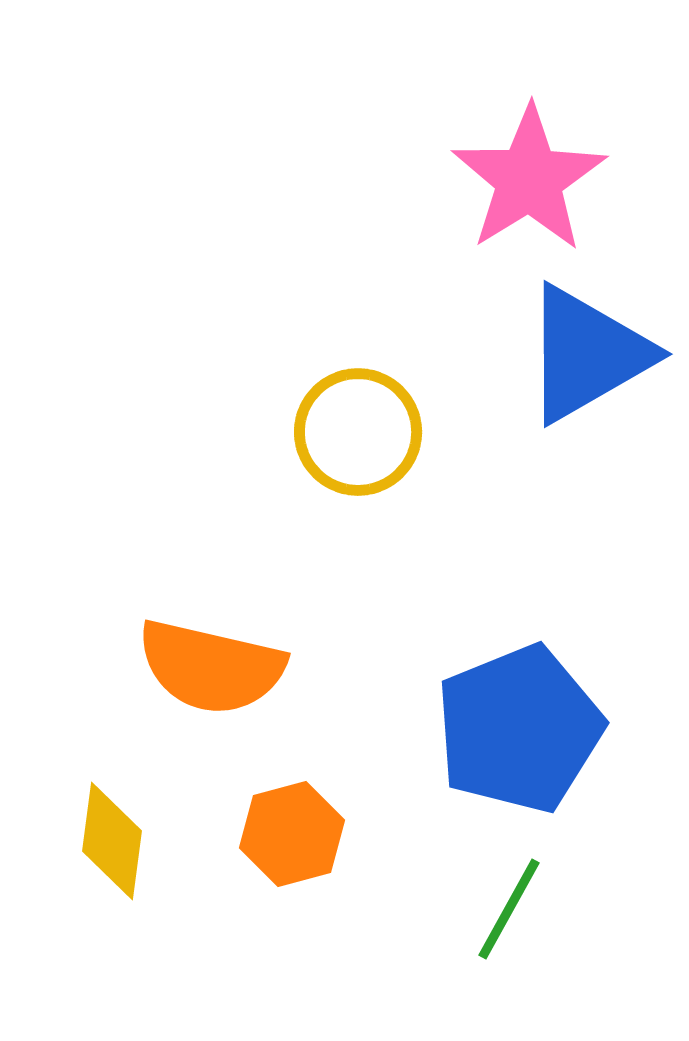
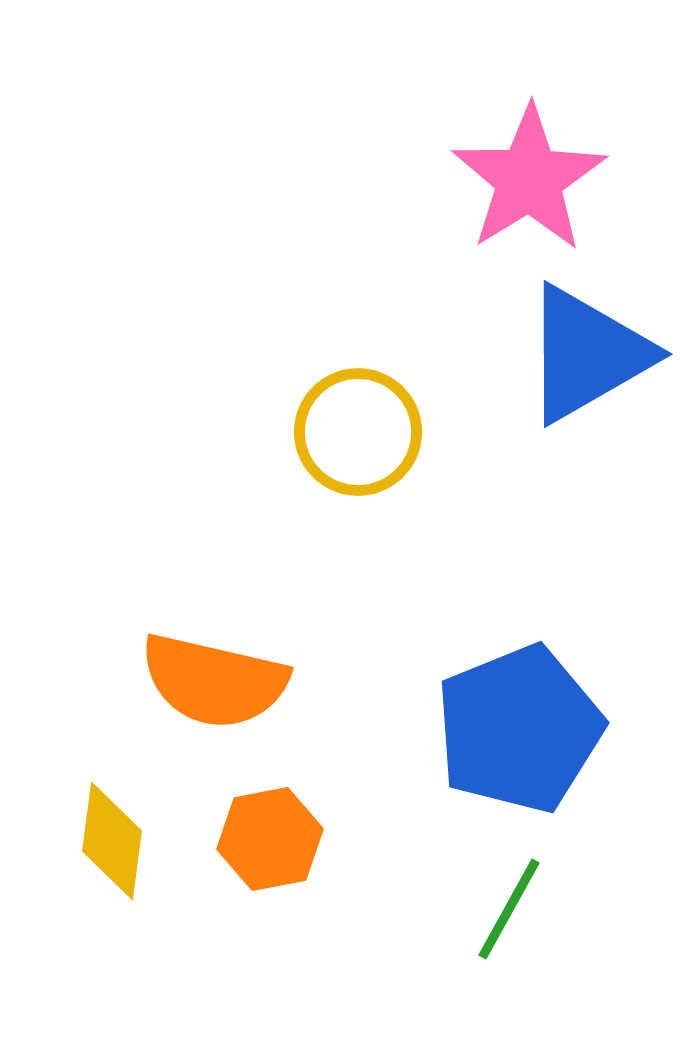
orange semicircle: moved 3 px right, 14 px down
orange hexagon: moved 22 px left, 5 px down; rotated 4 degrees clockwise
